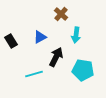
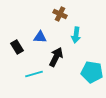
brown cross: moved 1 px left; rotated 16 degrees counterclockwise
blue triangle: rotated 32 degrees clockwise
black rectangle: moved 6 px right, 6 px down
cyan pentagon: moved 9 px right, 2 px down
